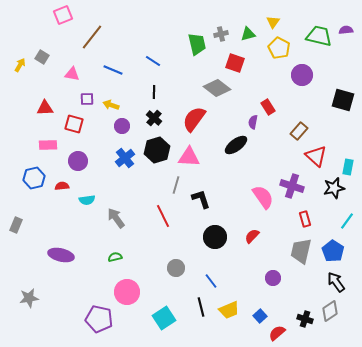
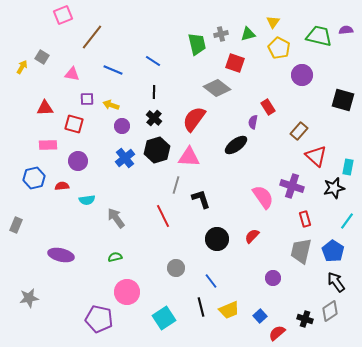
yellow arrow at (20, 65): moved 2 px right, 2 px down
black circle at (215, 237): moved 2 px right, 2 px down
